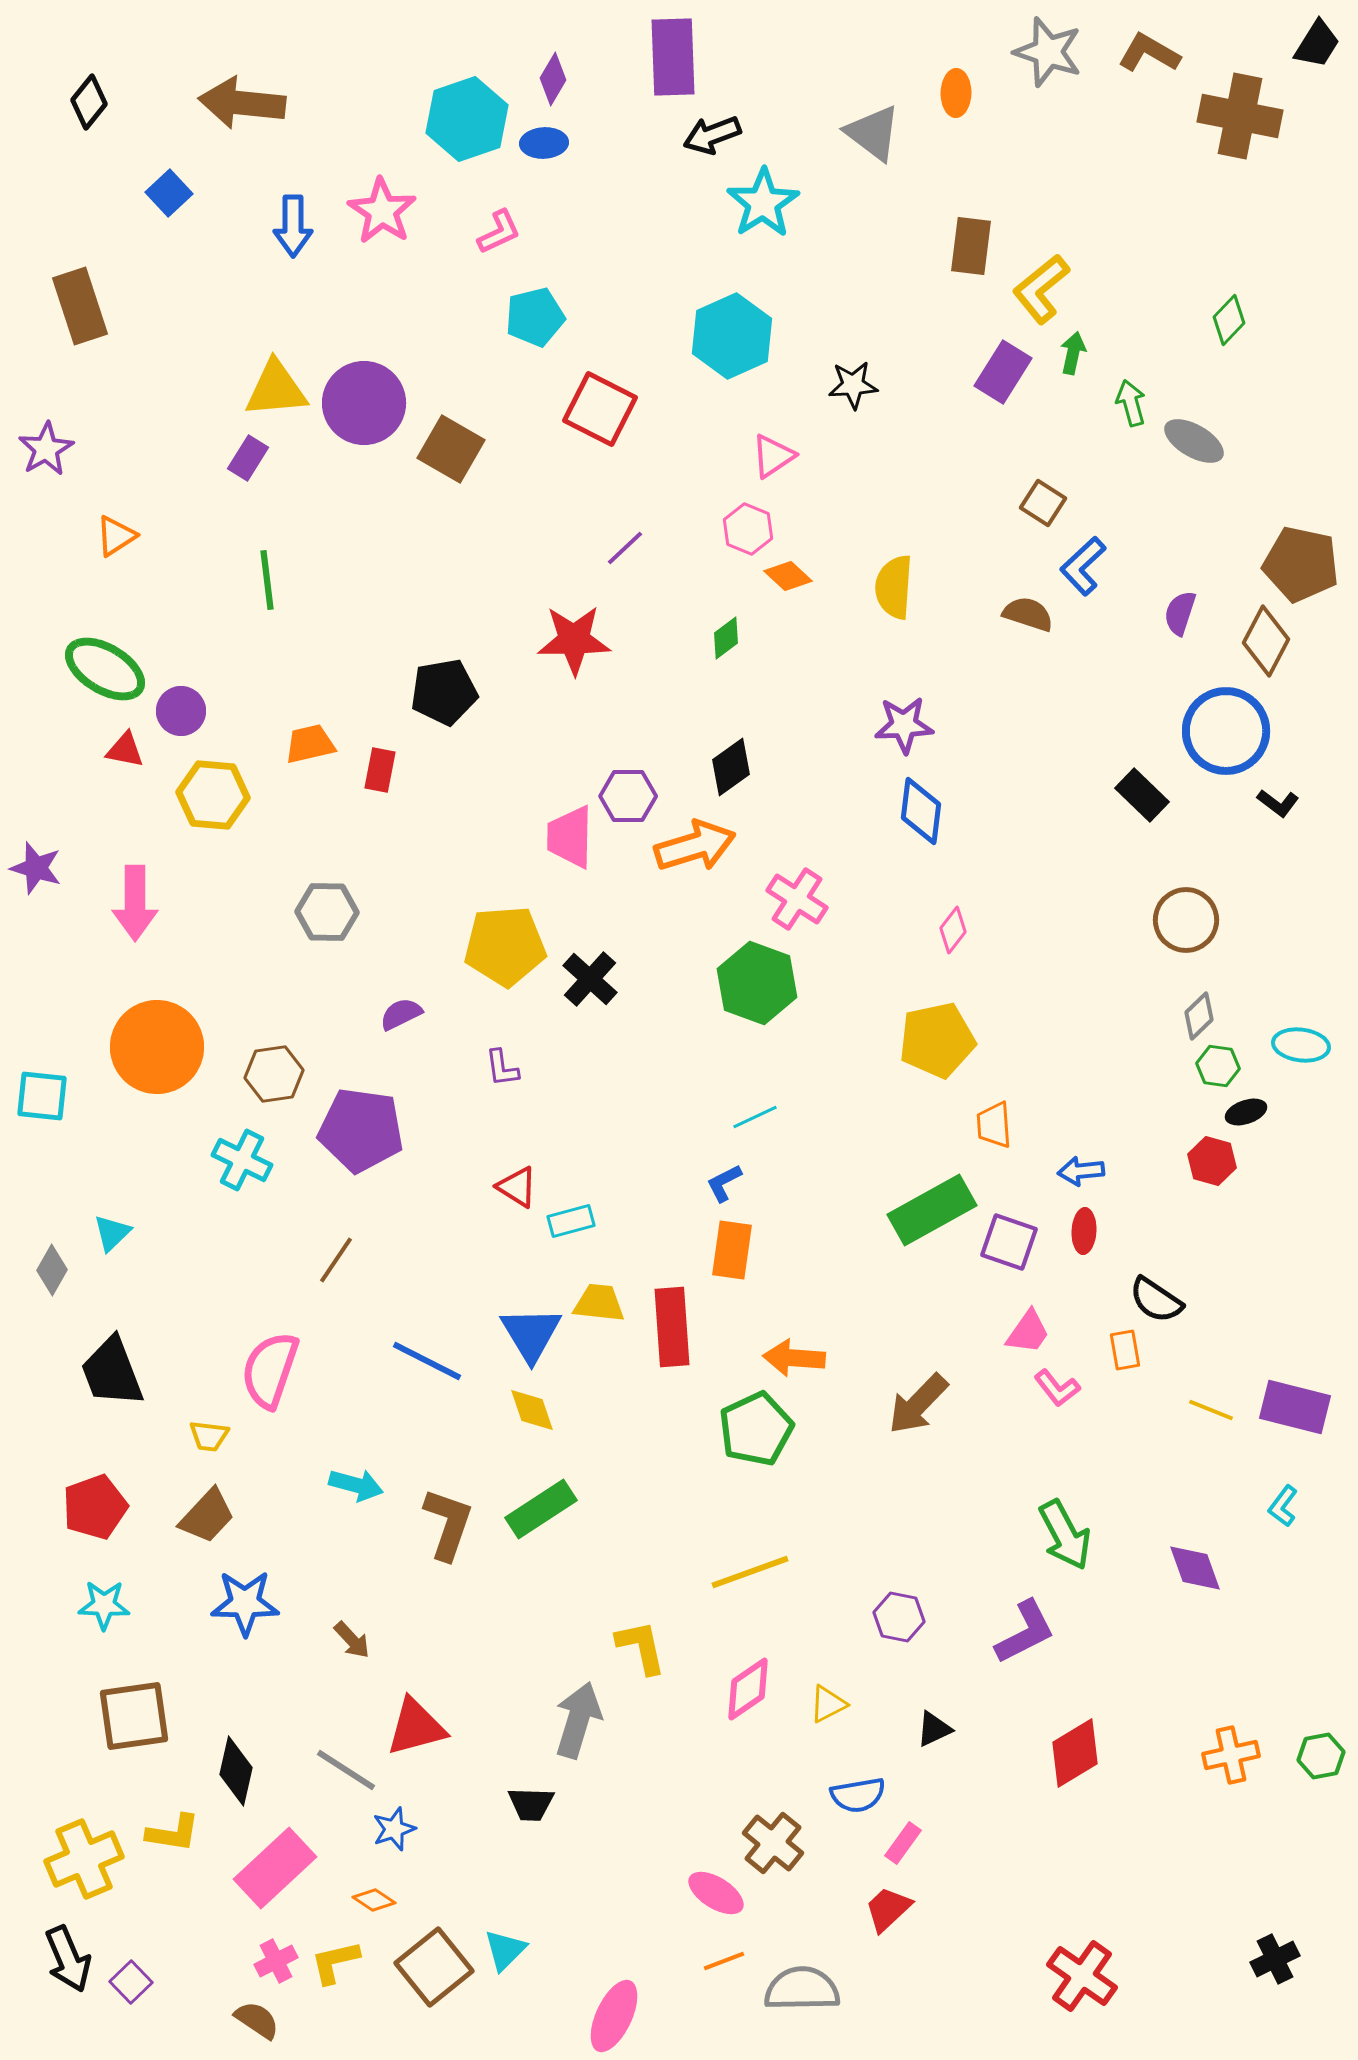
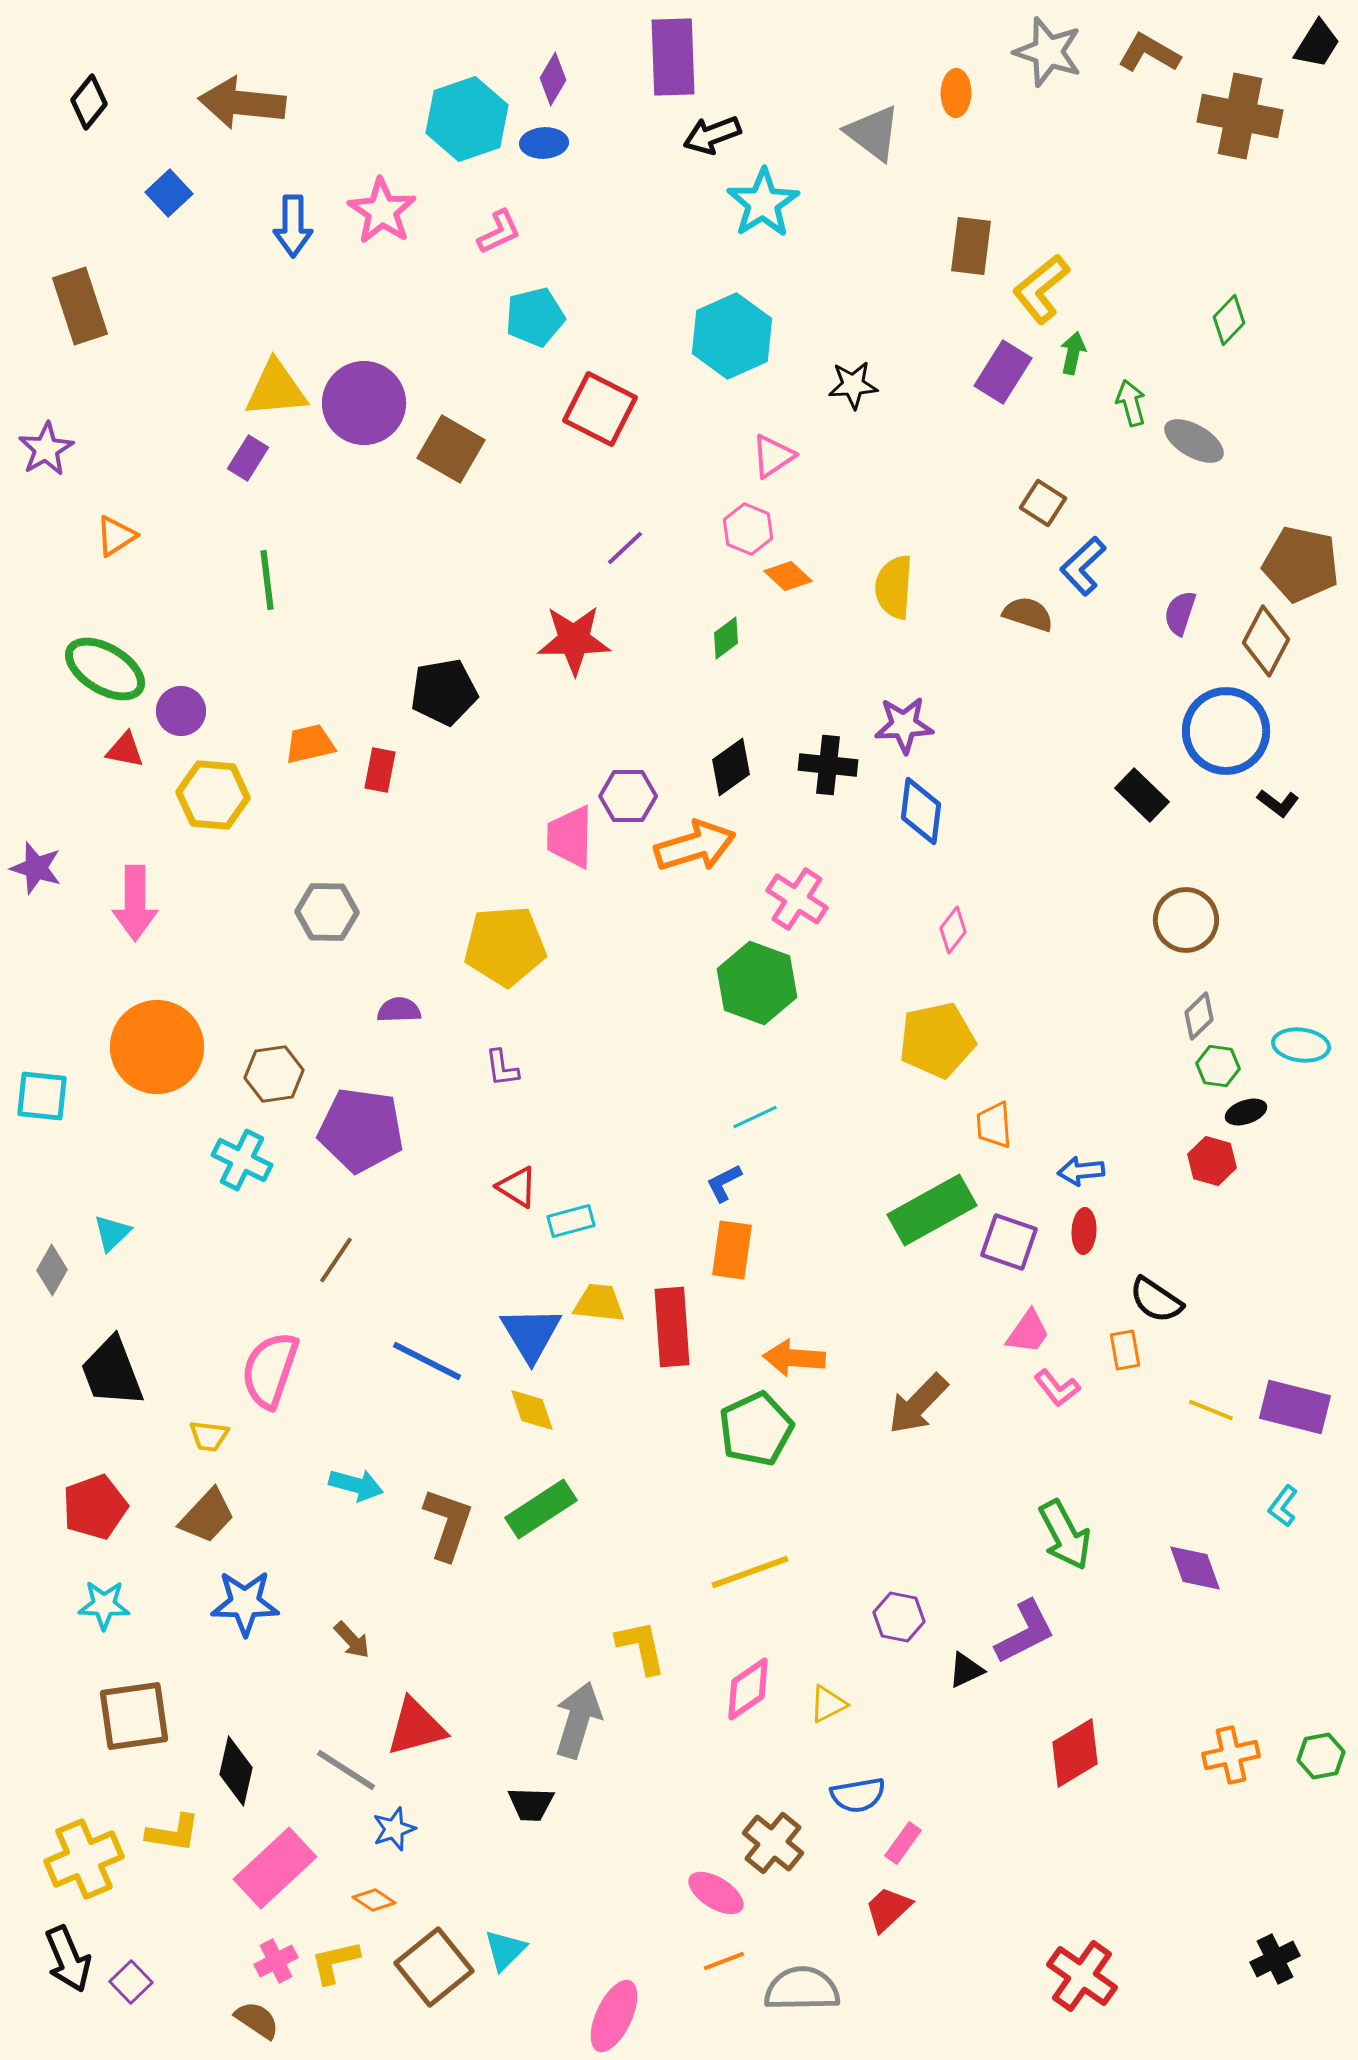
black cross at (590, 979): moved 238 px right, 214 px up; rotated 36 degrees counterclockwise
purple semicircle at (401, 1014): moved 2 px left, 4 px up; rotated 24 degrees clockwise
black triangle at (934, 1729): moved 32 px right, 59 px up
